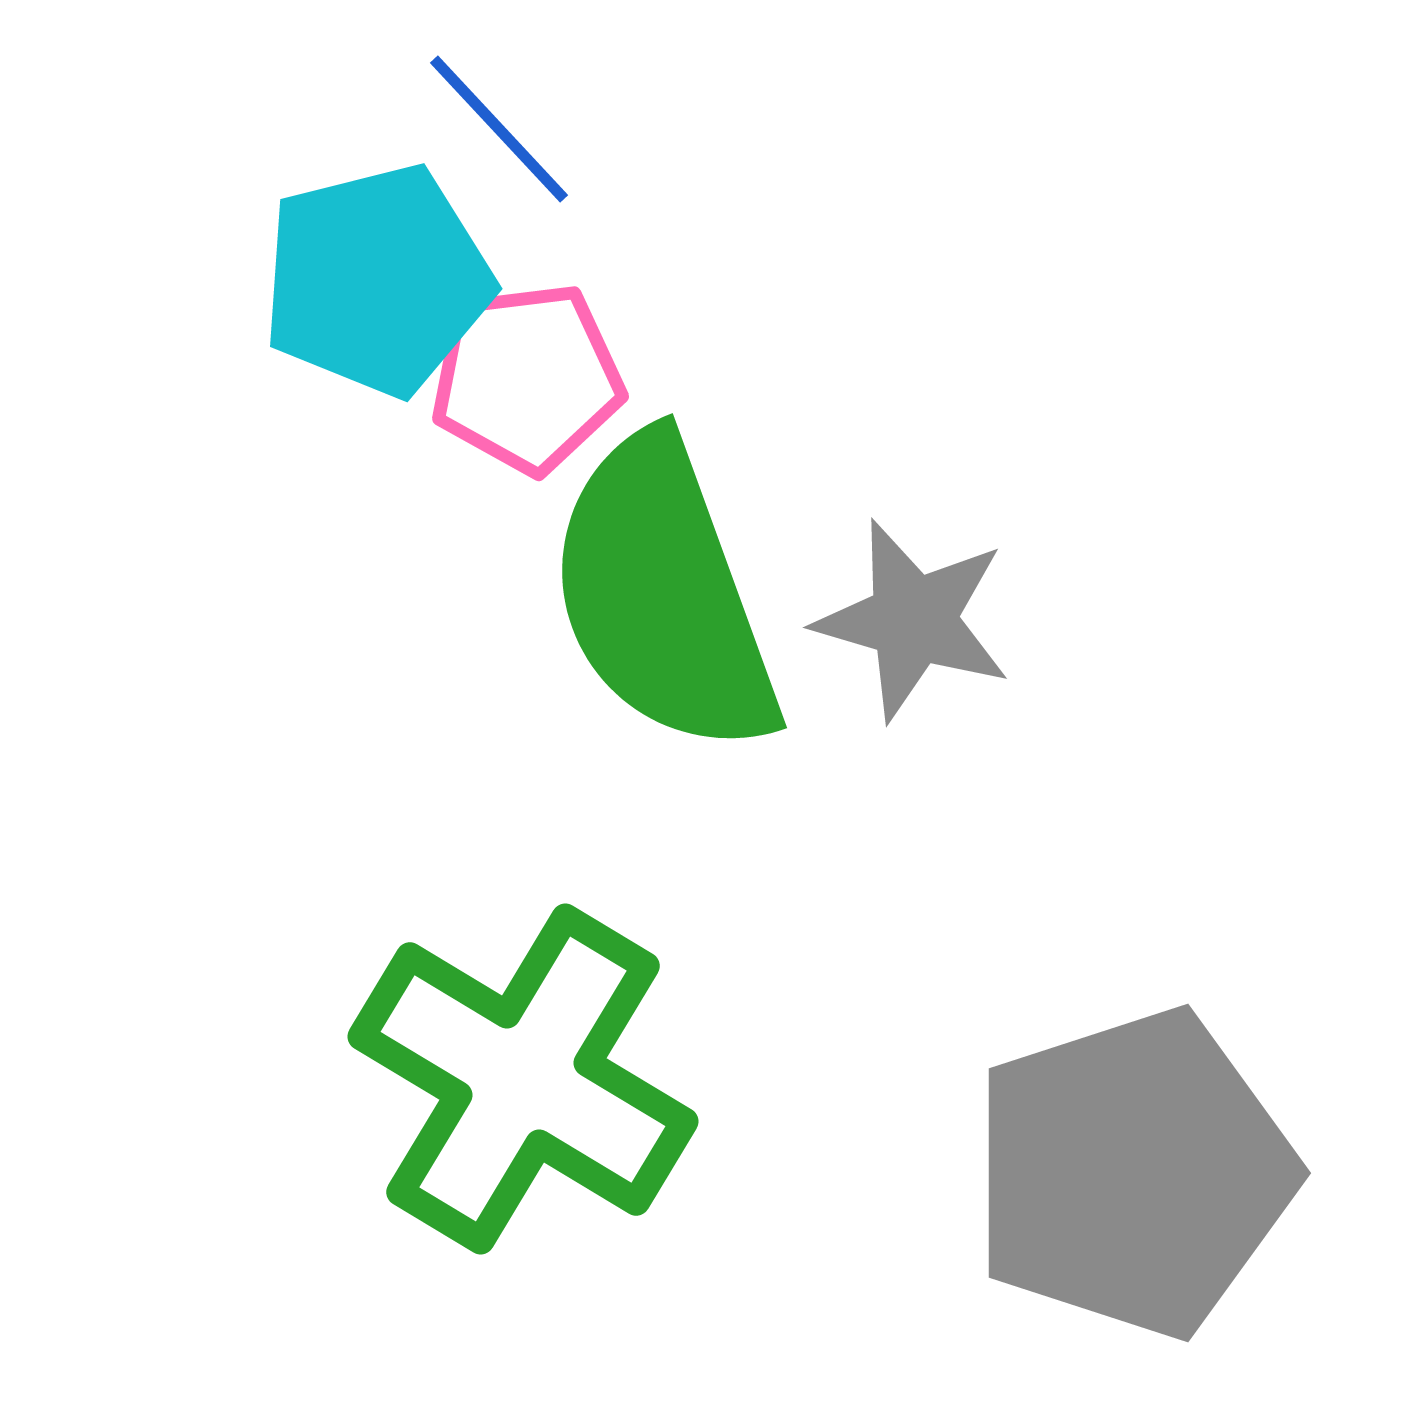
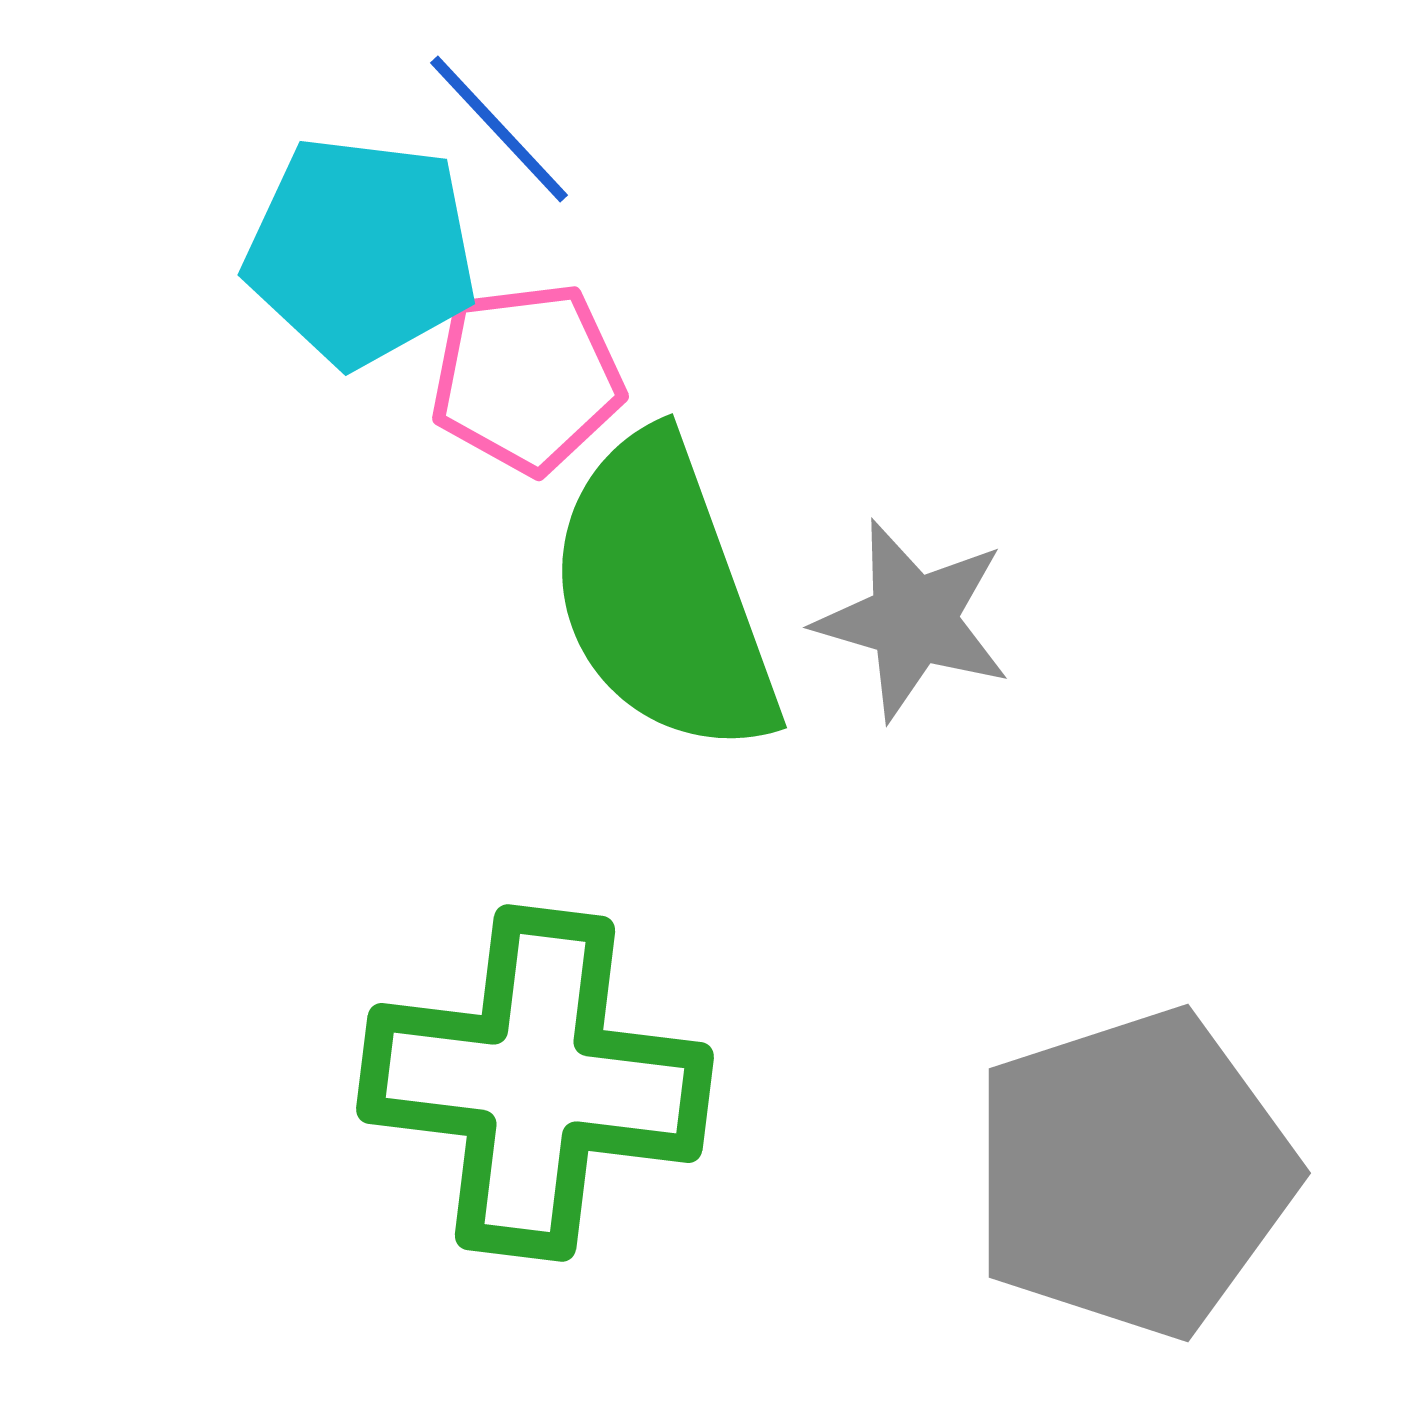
cyan pentagon: moved 16 px left, 29 px up; rotated 21 degrees clockwise
green cross: moved 12 px right, 4 px down; rotated 24 degrees counterclockwise
